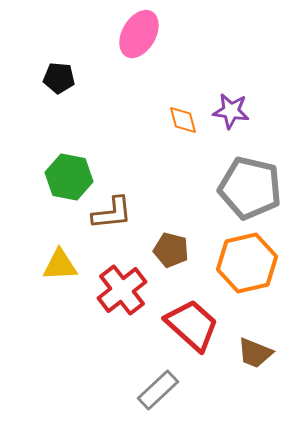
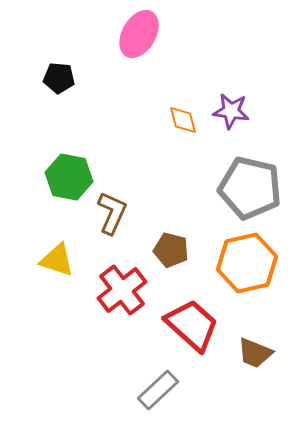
brown L-shape: rotated 60 degrees counterclockwise
yellow triangle: moved 3 px left, 5 px up; rotated 21 degrees clockwise
